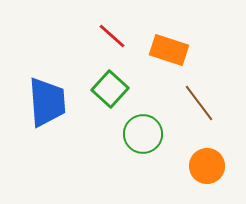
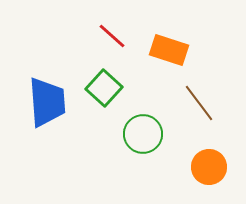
green square: moved 6 px left, 1 px up
orange circle: moved 2 px right, 1 px down
